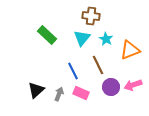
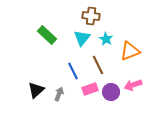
orange triangle: moved 1 px down
purple circle: moved 5 px down
pink rectangle: moved 9 px right, 4 px up; rotated 42 degrees counterclockwise
